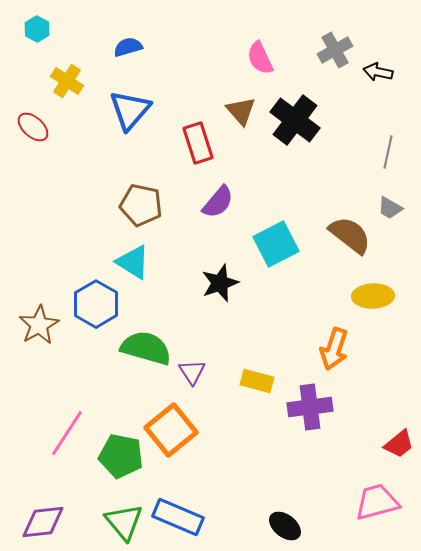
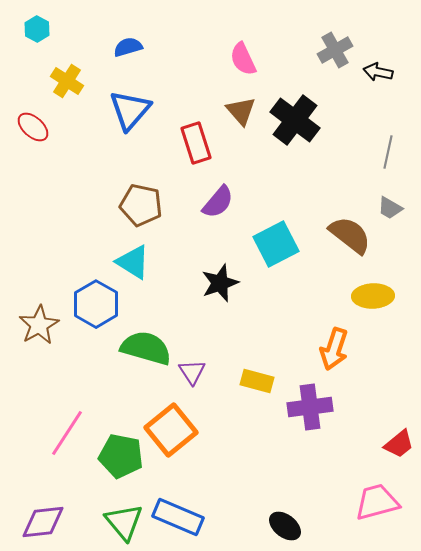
pink semicircle: moved 17 px left, 1 px down
red rectangle: moved 2 px left
